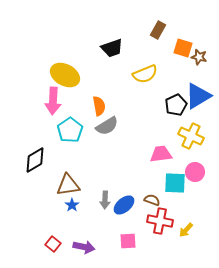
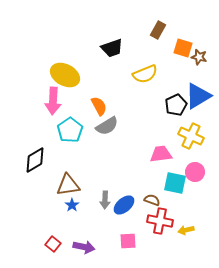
orange semicircle: rotated 18 degrees counterclockwise
cyan square: rotated 10 degrees clockwise
yellow arrow: rotated 35 degrees clockwise
